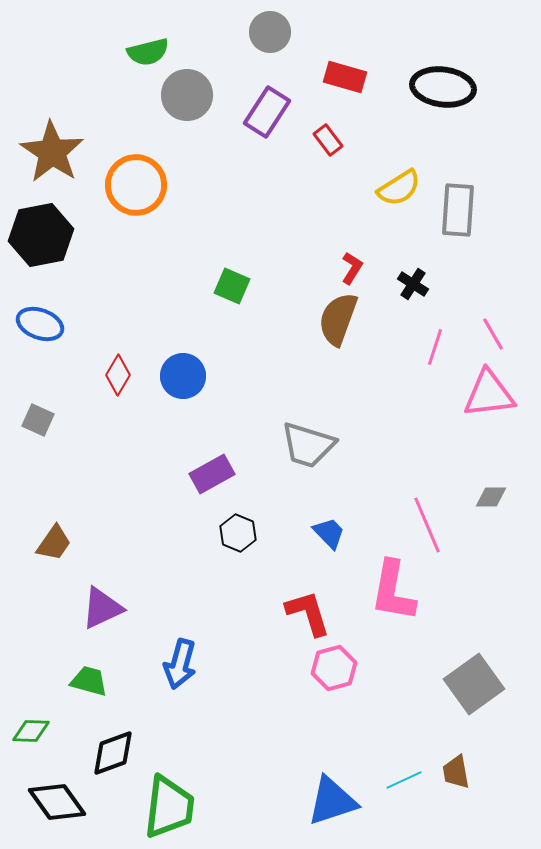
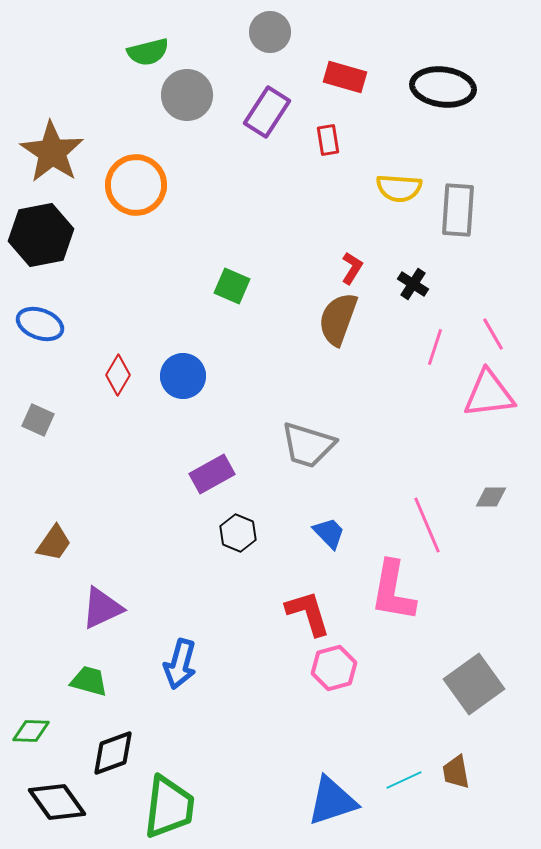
red rectangle at (328, 140): rotated 28 degrees clockwise
yellow semicircle at (399, 188): rotated 36 degrees clockwise
